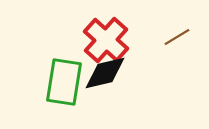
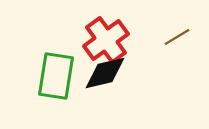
red cross: rotated 12 degrees clockwise
green rectangle: moved 8 px left, 6 px up
